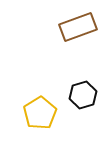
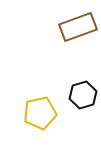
yellow pentagon: rotated 20 degrees clockwise
